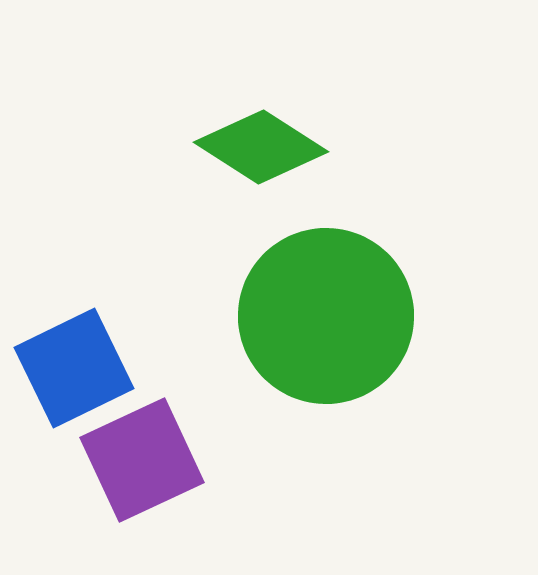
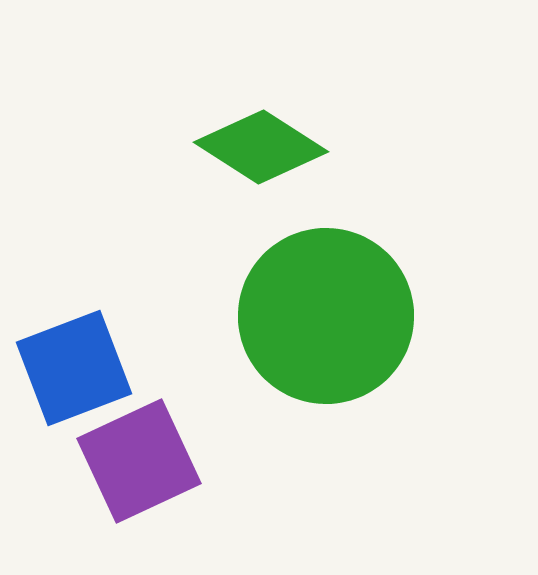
blue square: rotated 5 degrees clockwise
purple square: moved 3 px left, 1 px down
